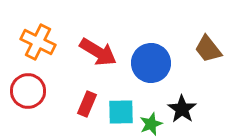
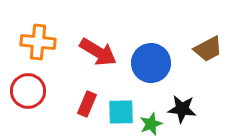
orange cross: rotated 20 degrees counterclockwise
brown trapezoid: rotated 80 degrees counterclockwise
black star: rotated 28 degrees counterclockwise
